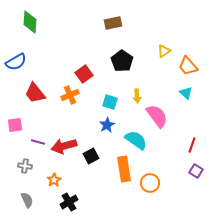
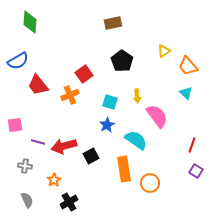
blue semicircle: moved 2 px right, 1 px up
red trapezoid: moved 3 px right, 8 px up
